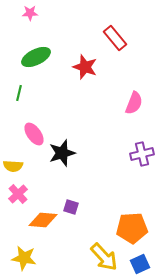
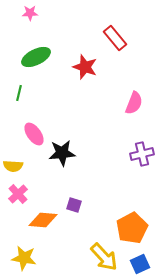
black star: rotated 12 degrees clockwise
purple square: moved 3 px right, 2 px up
orange pentagon: rotated 24 degrees counterclockwise
